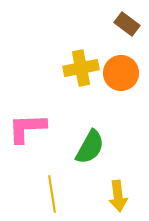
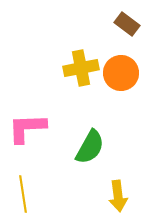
yellow line: moved 29 px left
